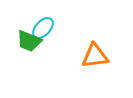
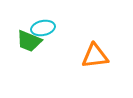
cyan ellipse: rotated 35 degrees clockwise
